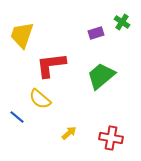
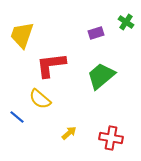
green cross: moved 4 px right
